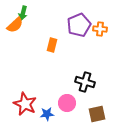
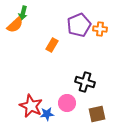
orange rectangle: rotated 16 degrees clockwise
red star: moved 6 px right, 2 px down
